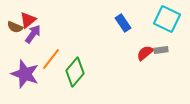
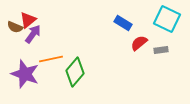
blue rectangle: rotated 24 degrees counterclockwise
red semicircle: moved 6 px left, 10 px up
orange line: rotated 40 degrees clockwise
